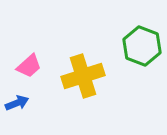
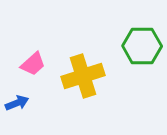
green hexagon: rotated 21 degrees counterclockwise
pink trapezoid: moved 4 px right, 2 px up
